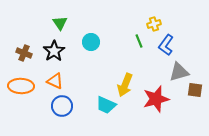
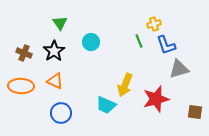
blue L-shape: rotated 55 degrees counterclockwise
gray triangle: moved 3 px up
brown square: moved 22 px down
blue circle: moved 1 px left, 7 px down
